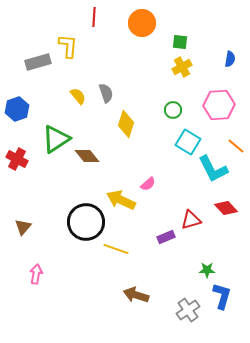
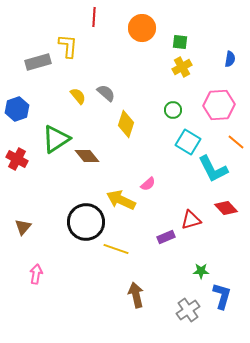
orange circle: moved 5 px down
gray semicircle: rotated 30 degrees counterclockwise
orange line: moved 4 px up
green star: moved 6 px left, 1 px down
brown arrow: rotated 60 degrees clockwise
